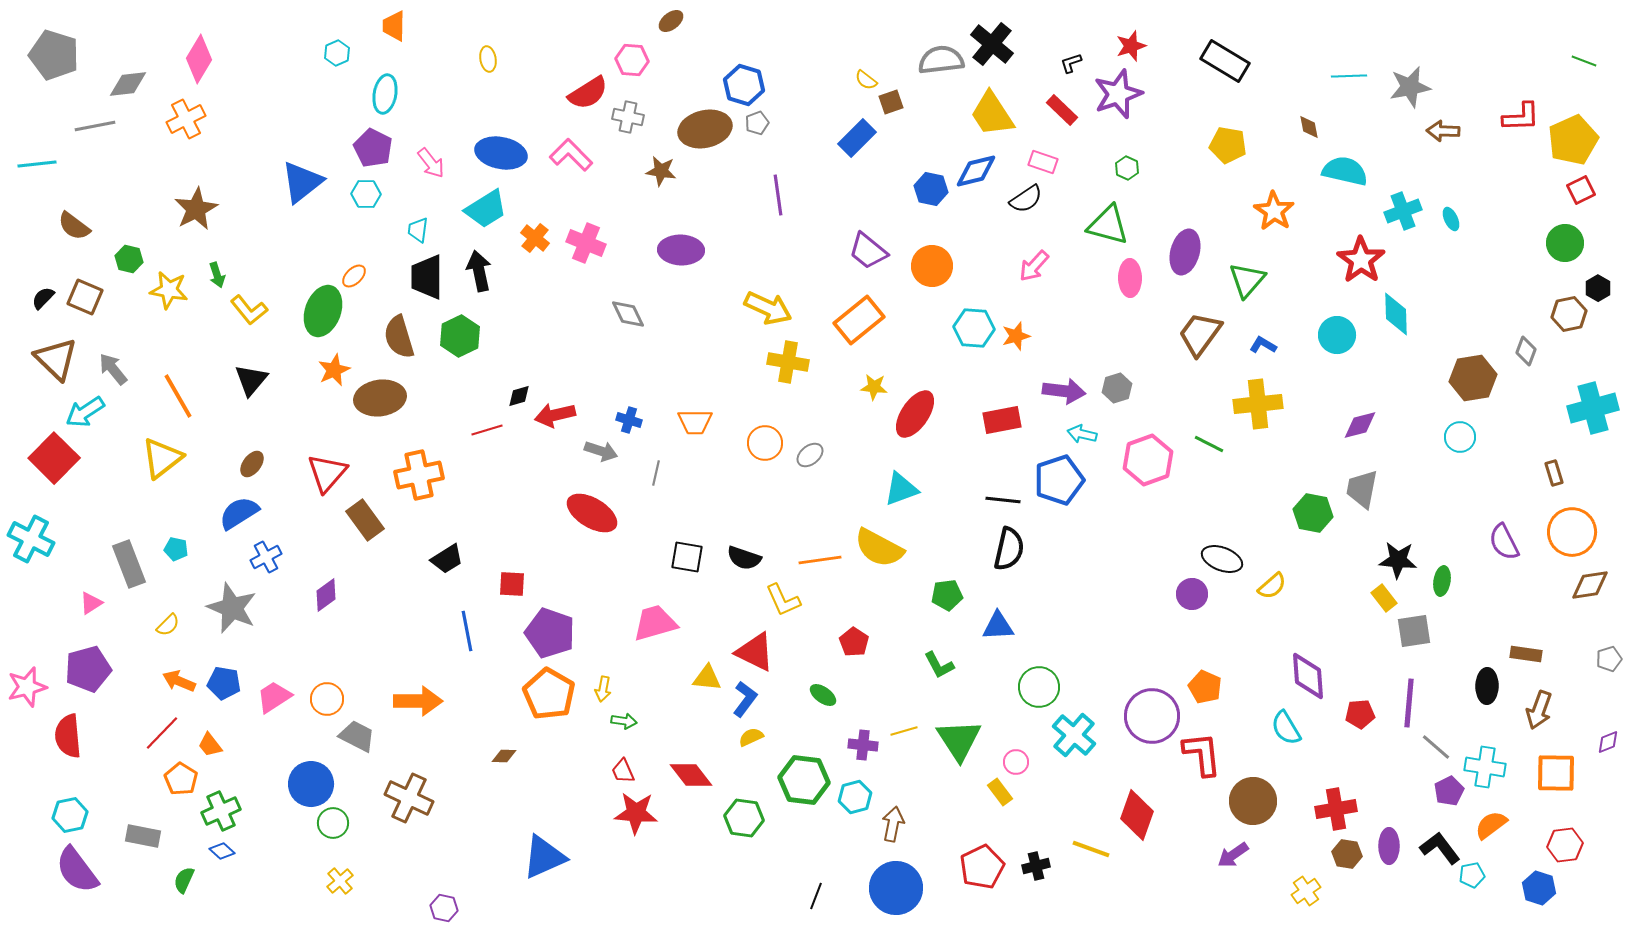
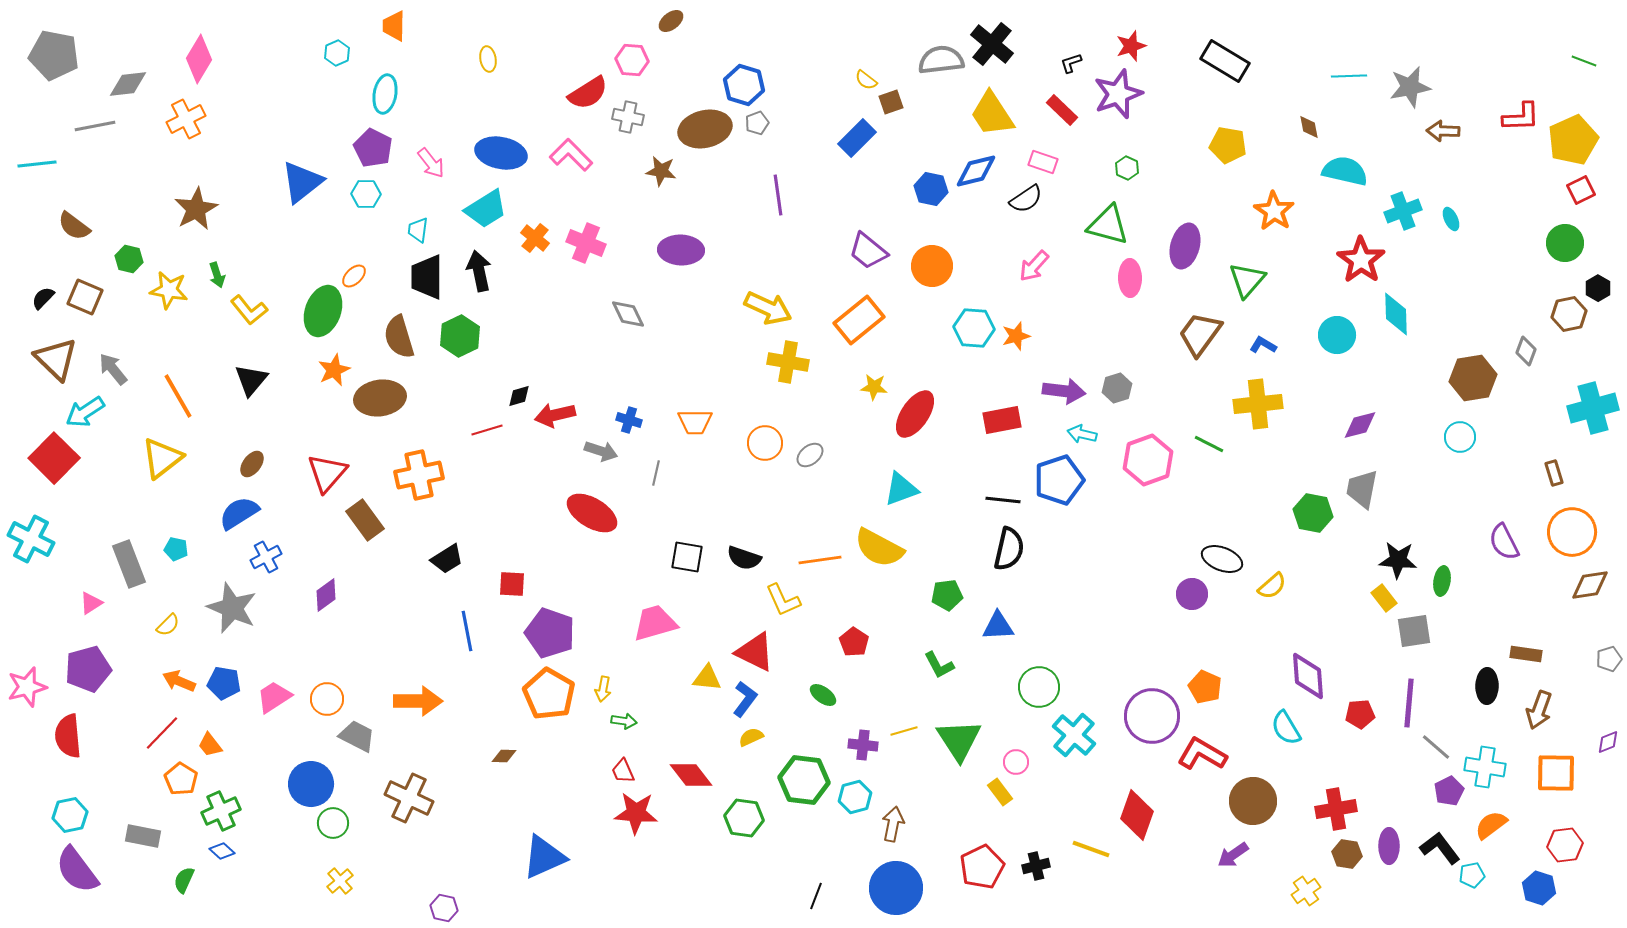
gray pentagon at (54, 55): rotated 6 degrees counterclockwise
purple ellipse at (1185, 252): moved 6 px up
red L-shape at (1202, 754): rotated 54 degrees counterclockwise
